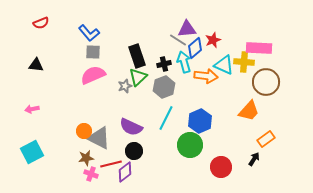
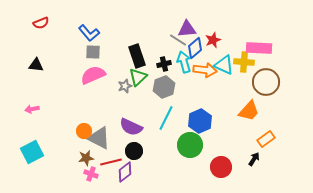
orange arrow: moved 1 px left, 6 px up
red line: moved 2 px up
